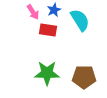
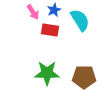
red rectangle: moved 2 px right
